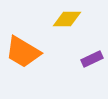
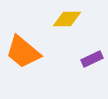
orange trapezoid: rotated 9 degrees clockwise
